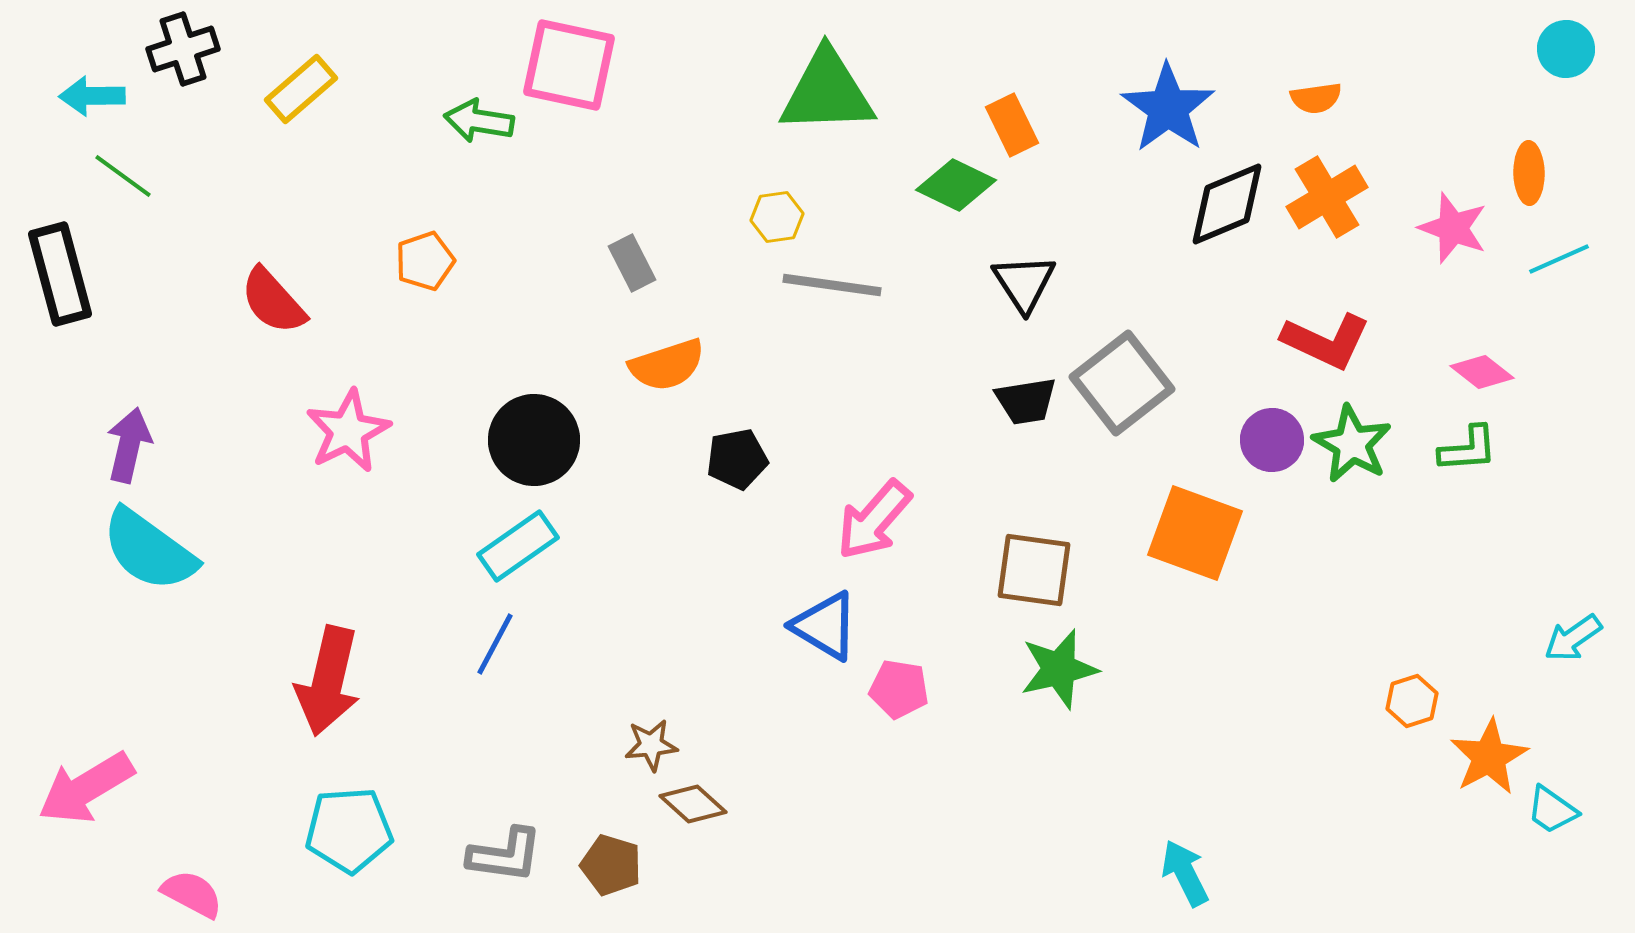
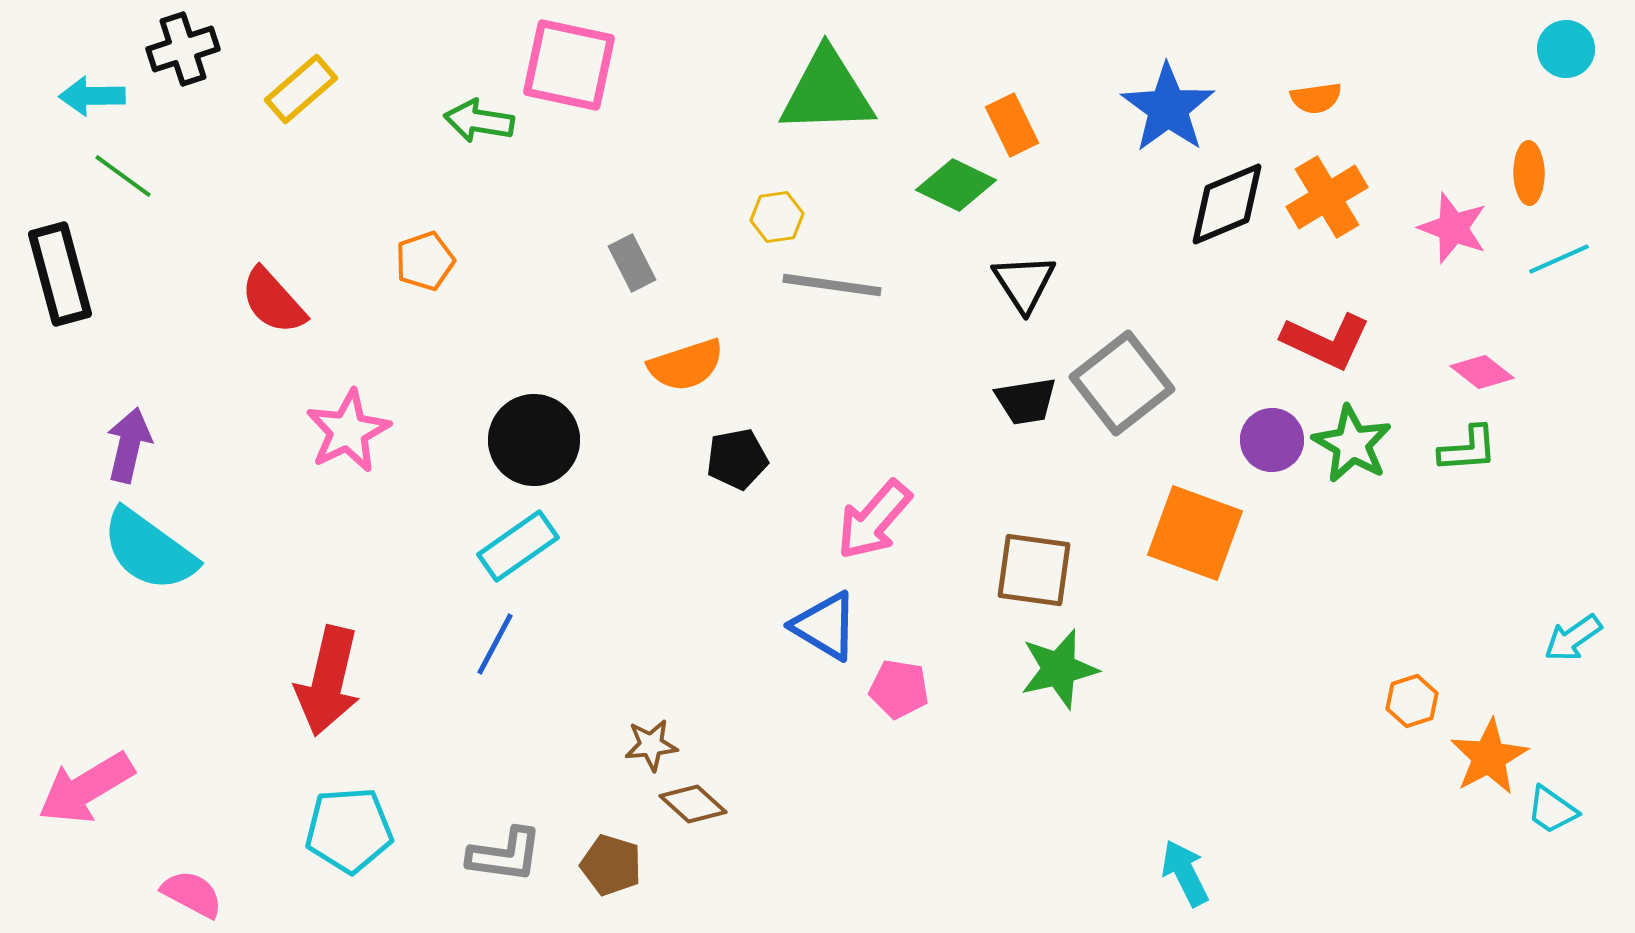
orange semicircle at (667, 365): moved 19 px right
